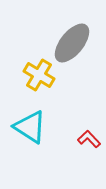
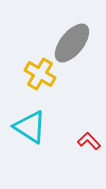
yellow cross: moved 1 px right, 1 px up
red L-shape: moved 2 px down
